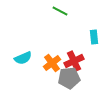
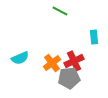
cyan semicircle: moved 3 px left
